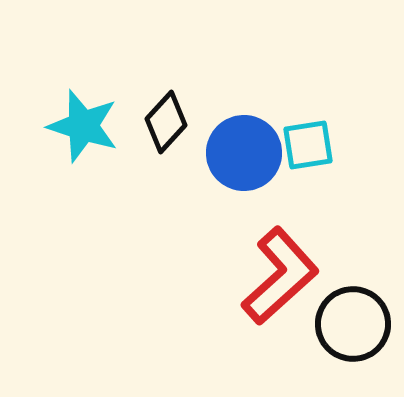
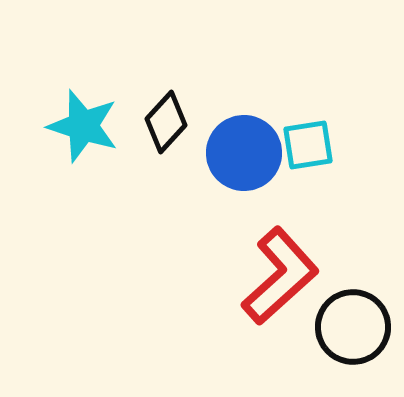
black circle: moved 3 px down
